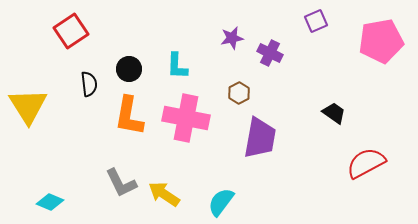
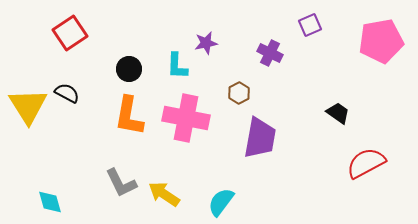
purple square: moved 6 px left, 4 px down
red square: moved 1 px left, 2 px down
purple star: moved 26 px left, 5 px down
black semicircle: moved 22 px left, 9 px down; rotated 55 degrees counterclockwise
black trapezoid: moved 4 px right
cyan diamond: rotated 52 degrees clockwise
